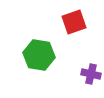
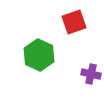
green hexagon: rotated 16 degrees clockwise
